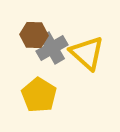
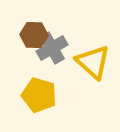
yellow triangle: moved 6 px right, 9 px down
yellow pentagon: rotated 16 degrees counterclockwise
